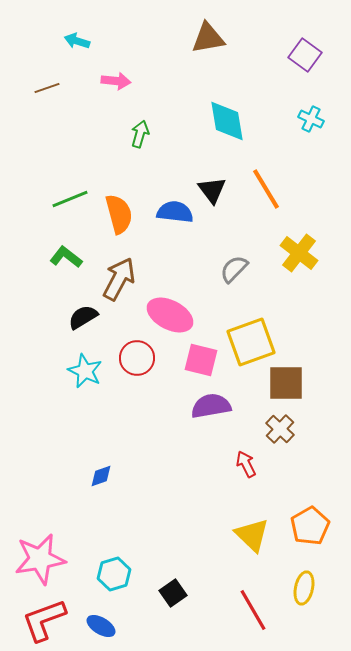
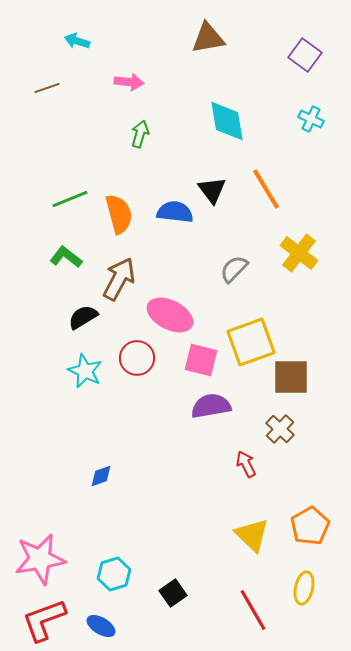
pink arrow: moved 13 px right, 1 px down
brown square: moved 5 px right, 6 px up
